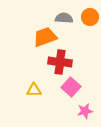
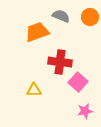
gray semicircle: moved 3 px left, 2 px up; rotated 18 degrees clockwise
orange trapezoid: moved 8 px left, 5 px up
pink square: moved 7 px right, 5 px up
